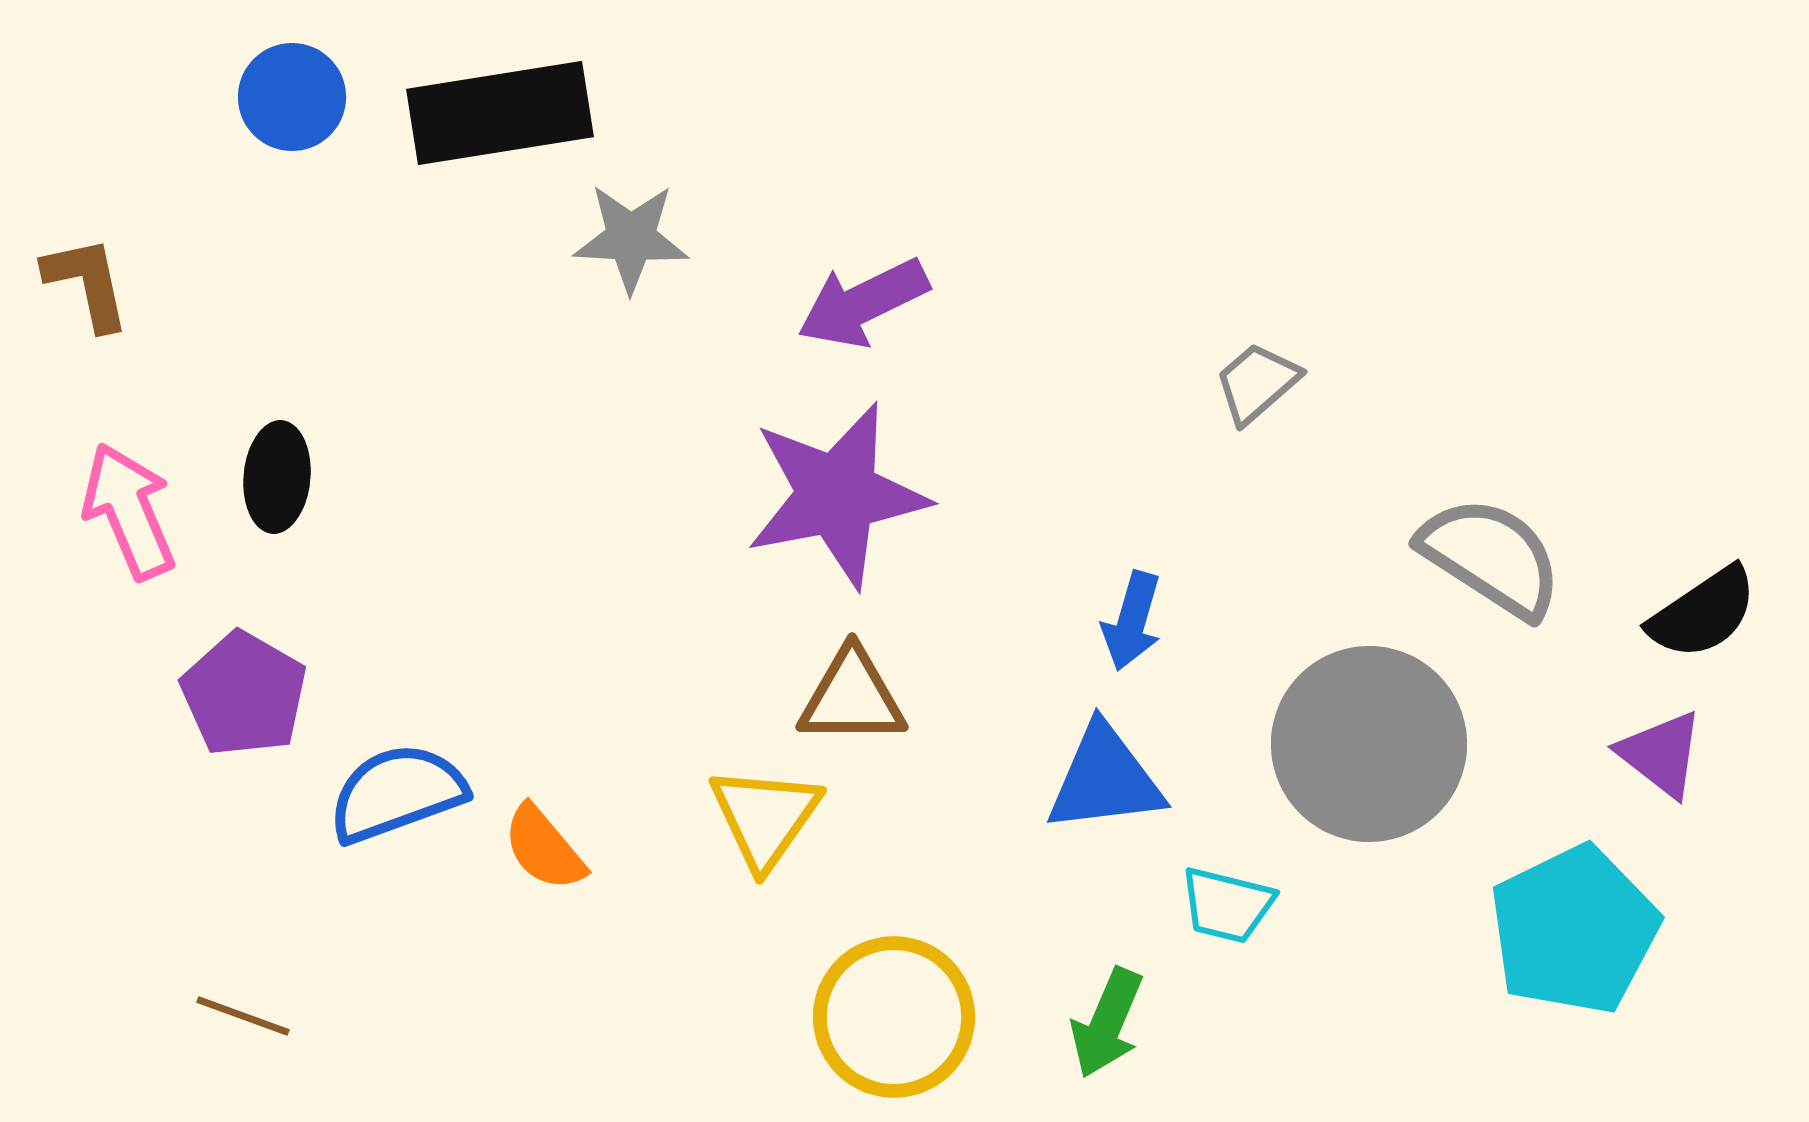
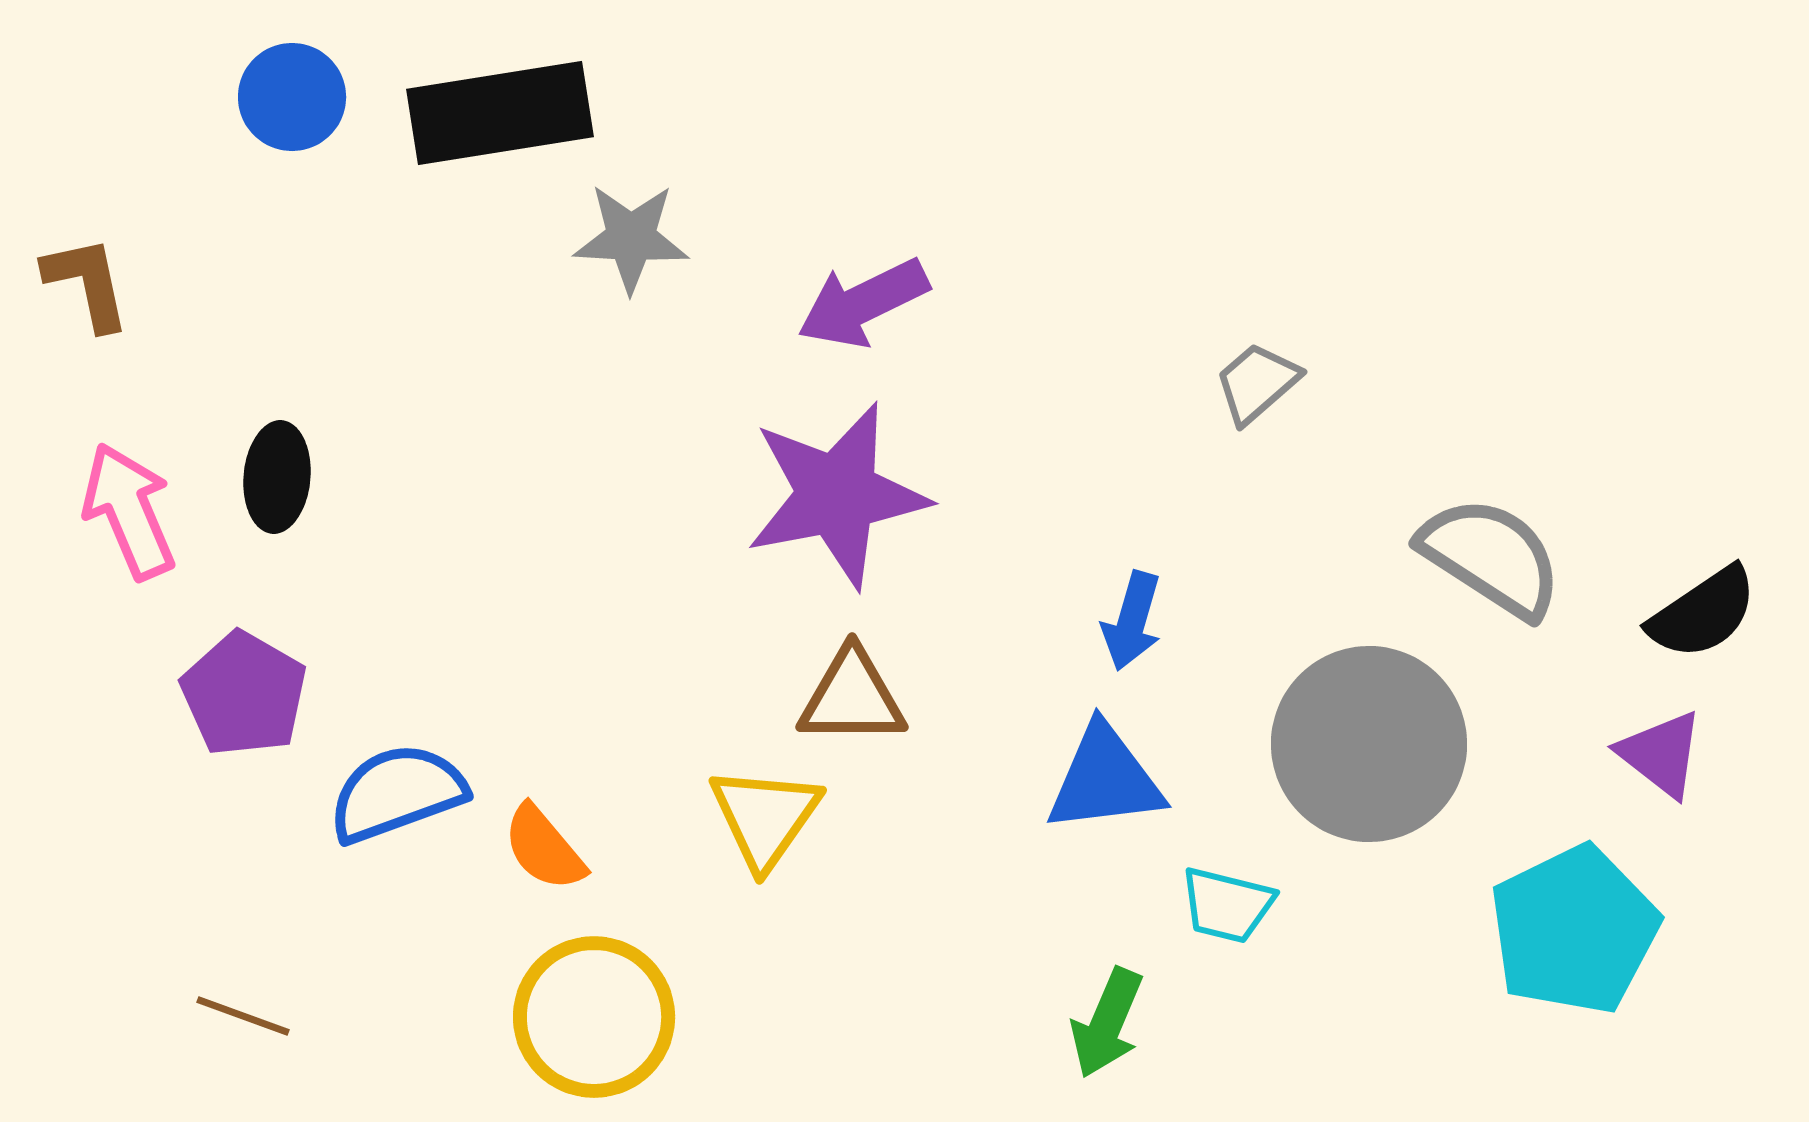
yellow circle: moved 300 px left
